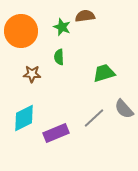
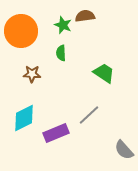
green star: moved 1 px right, 2 px up
green semicircle: moved 2 px right, 4 px up
green trapezoid: rotated 50 degrees clockwise
gray semicircle: moved 41 px down
gray line: moved 5 px left, 3 px up
